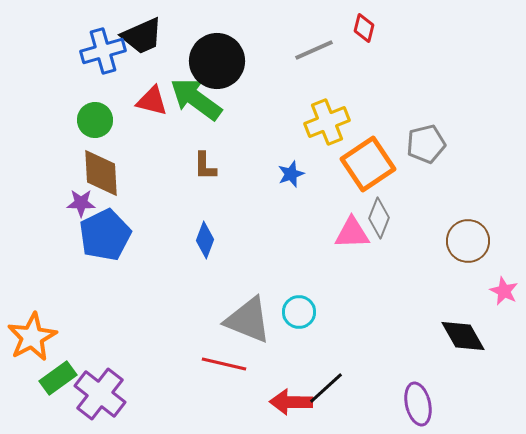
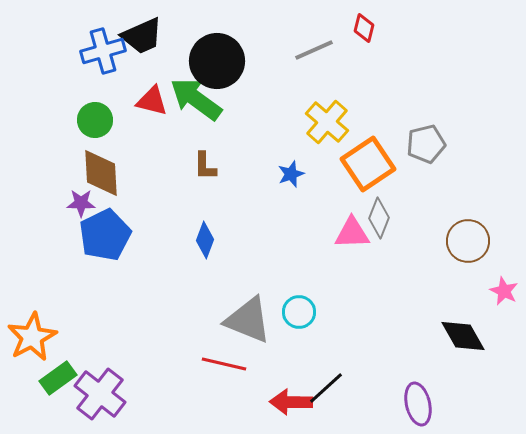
yellow cross: rotated 27 degrees counterclockwise
